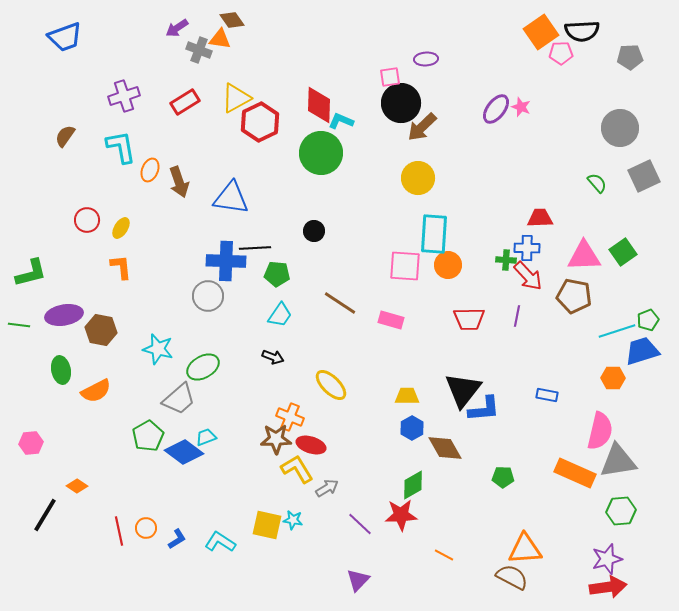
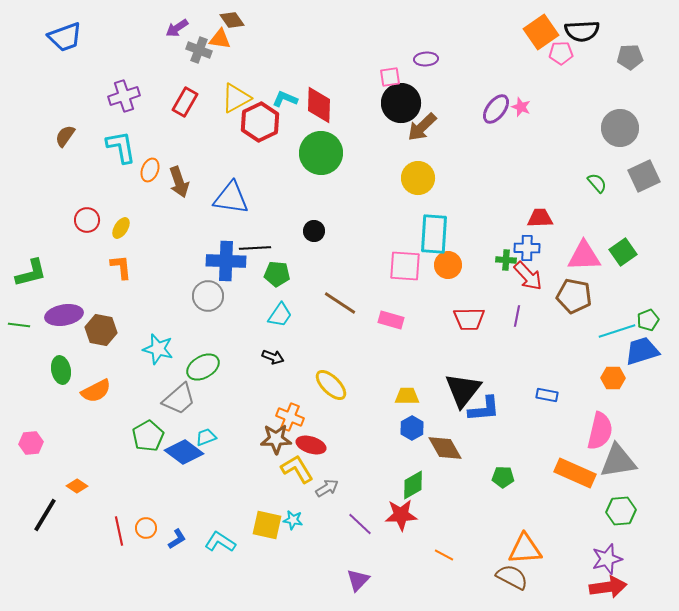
red rectangle at (185, 102): rotated 28 degrees counterclockwise
cyan L-shape at (341, 121): moved 56 px left, 22 px up
